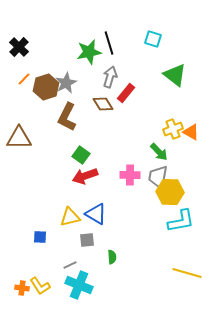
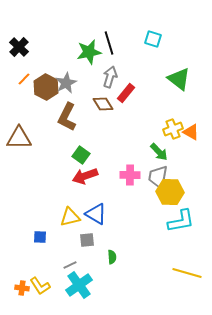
green triangle: moved 4 px right, 4 px down
brown hexagon: rotated 15 degrees counterclockwise
cyan cross: rotated 32 degrees clockwise
